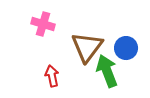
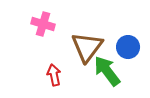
blue circle: moved 2 px right, 1 px up
green arrow: rotated 16 degrees counterclockwise
red arrow: moved 2 px right, 1 px up
